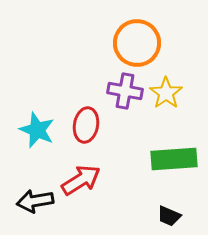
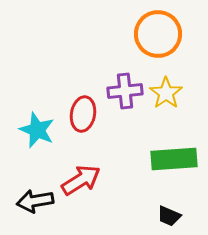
orange circle: moved 21 px right, 9 px up
purple cross: rotated 16 degrees counterclockwise
red ellipse: moved 3 px left, 11 px up
